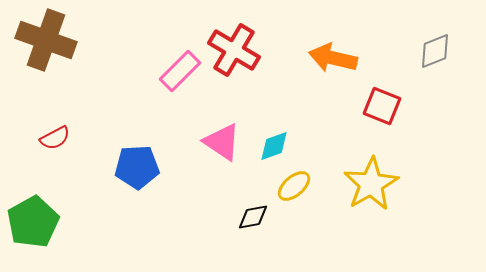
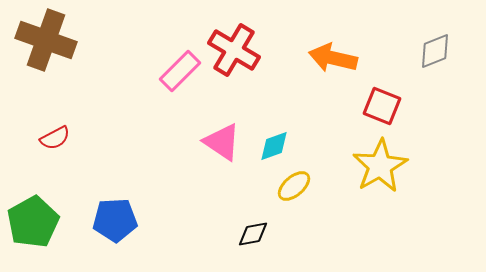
blue pentagon: moved 22 px left, 53 px down
yellow star: moved 9 px right, 18 px up
black diamond: moved 17 px down
